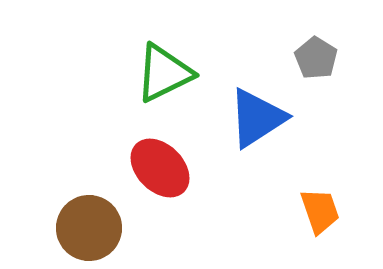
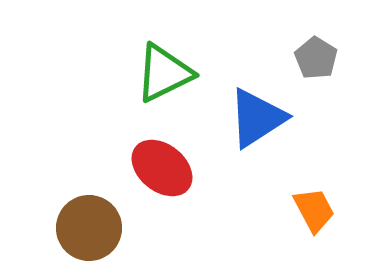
red ellipse: moved 2 px right; rotated 6 degrees counterclockwise
orange trapezoid: moved 6 px left, 1 px up; rotated 9 degrees counterclockwise
